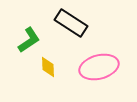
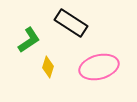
yellow diamond: rotated 20 degrees clockwise
